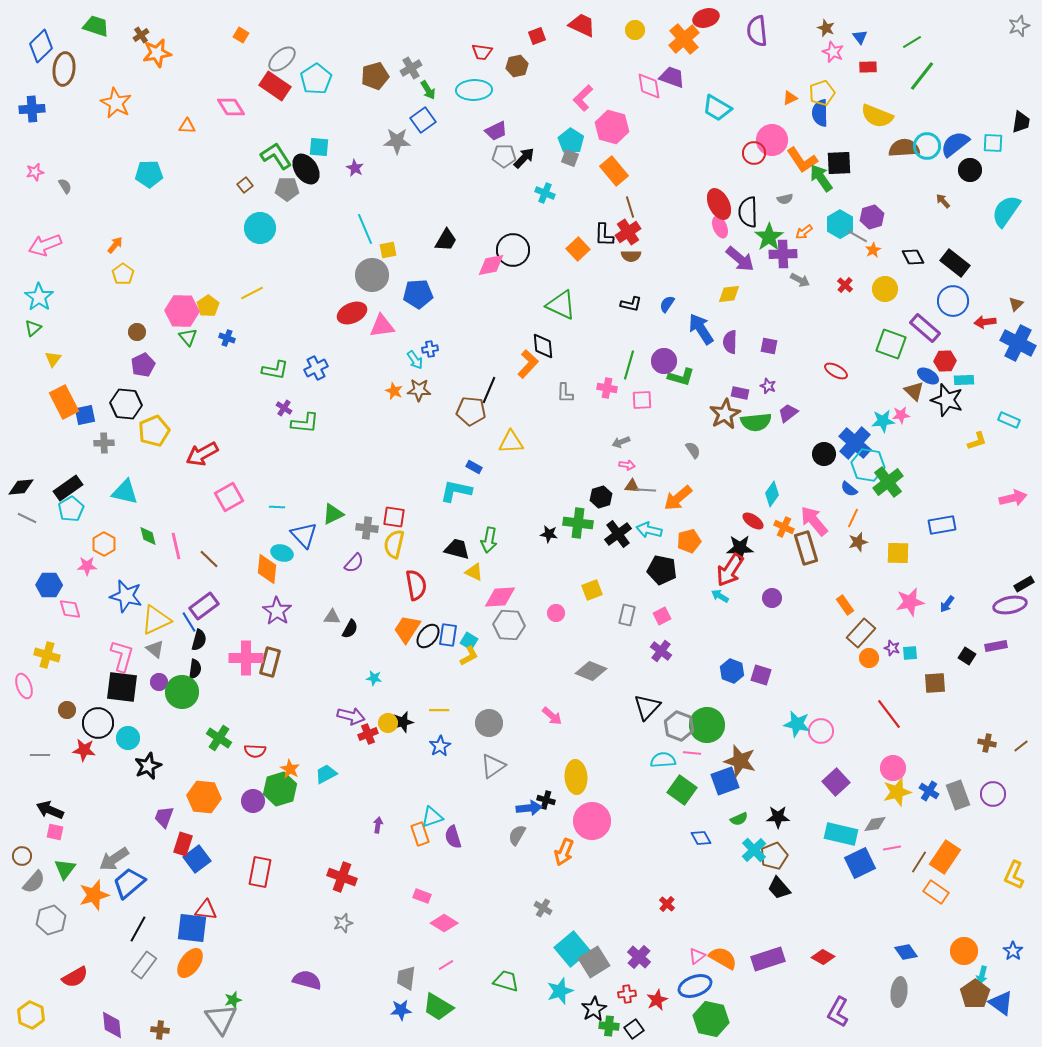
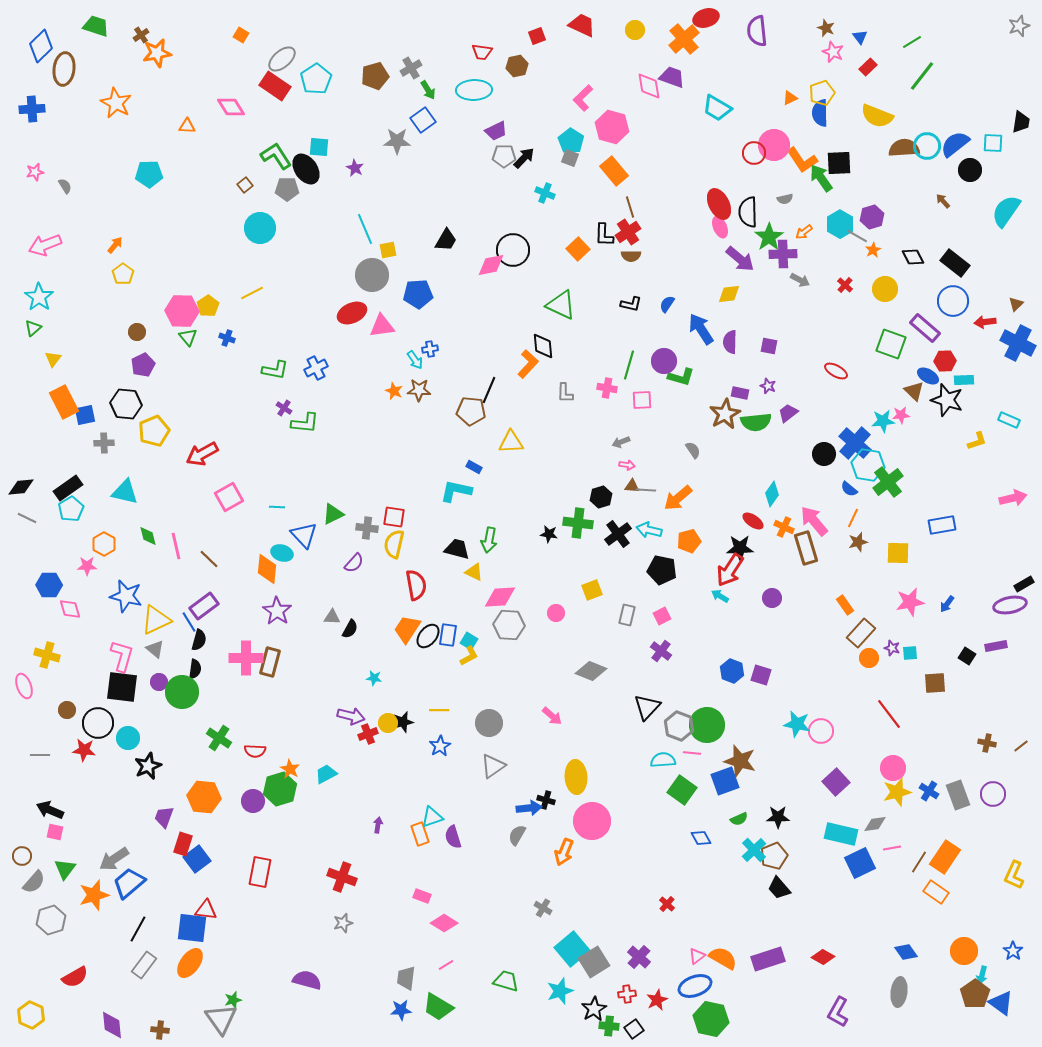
red rectangle at (868, 67): rotated 42 degrees counterclockwise
pink circle at (772, 140): moved 2 px right, 5 px down
